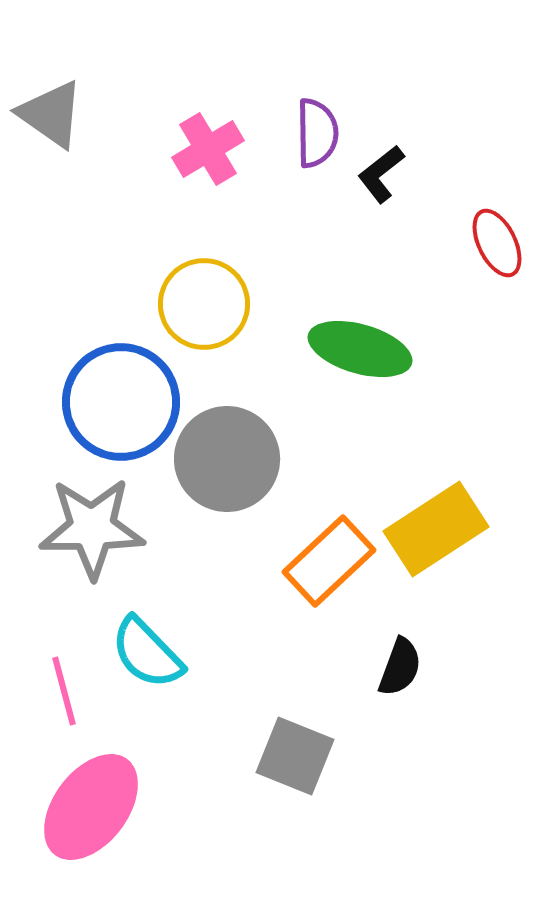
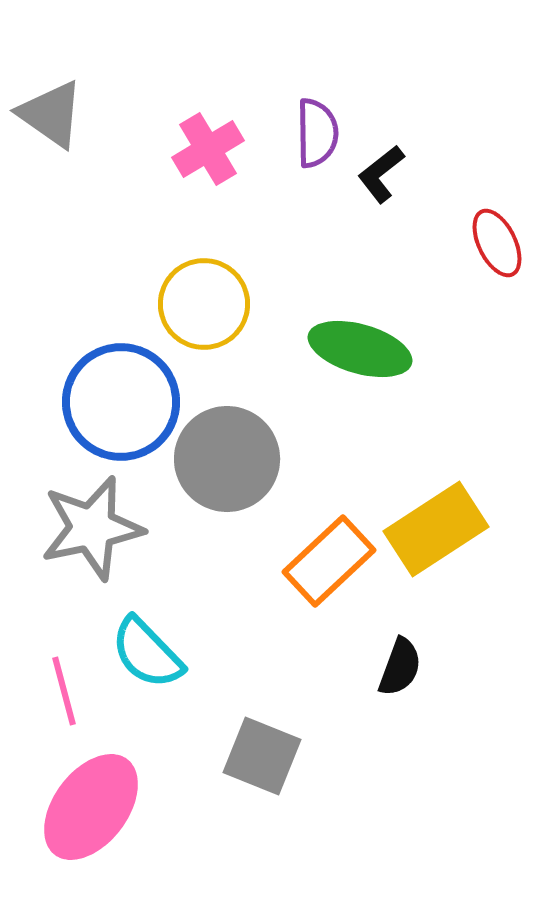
gray star: rotated 12 degrees counterclockwise
gray square: moved 33 px left
